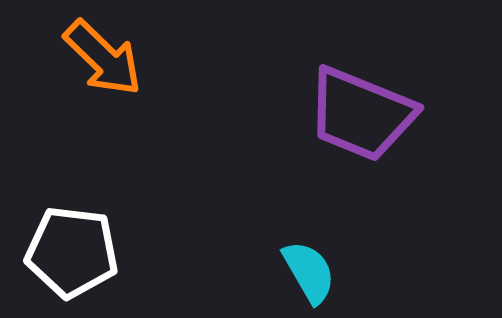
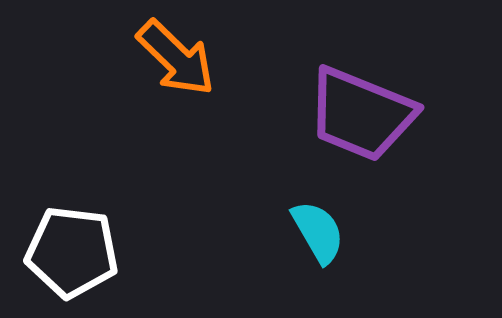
orange arrow: moved 73 px right
cyan semicircle: moved 9 px right, 40 px up
